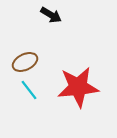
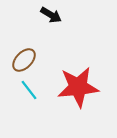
brown ellipse: moved 1 px left, 2 px up; rotated 20 degrees counterclockwise
